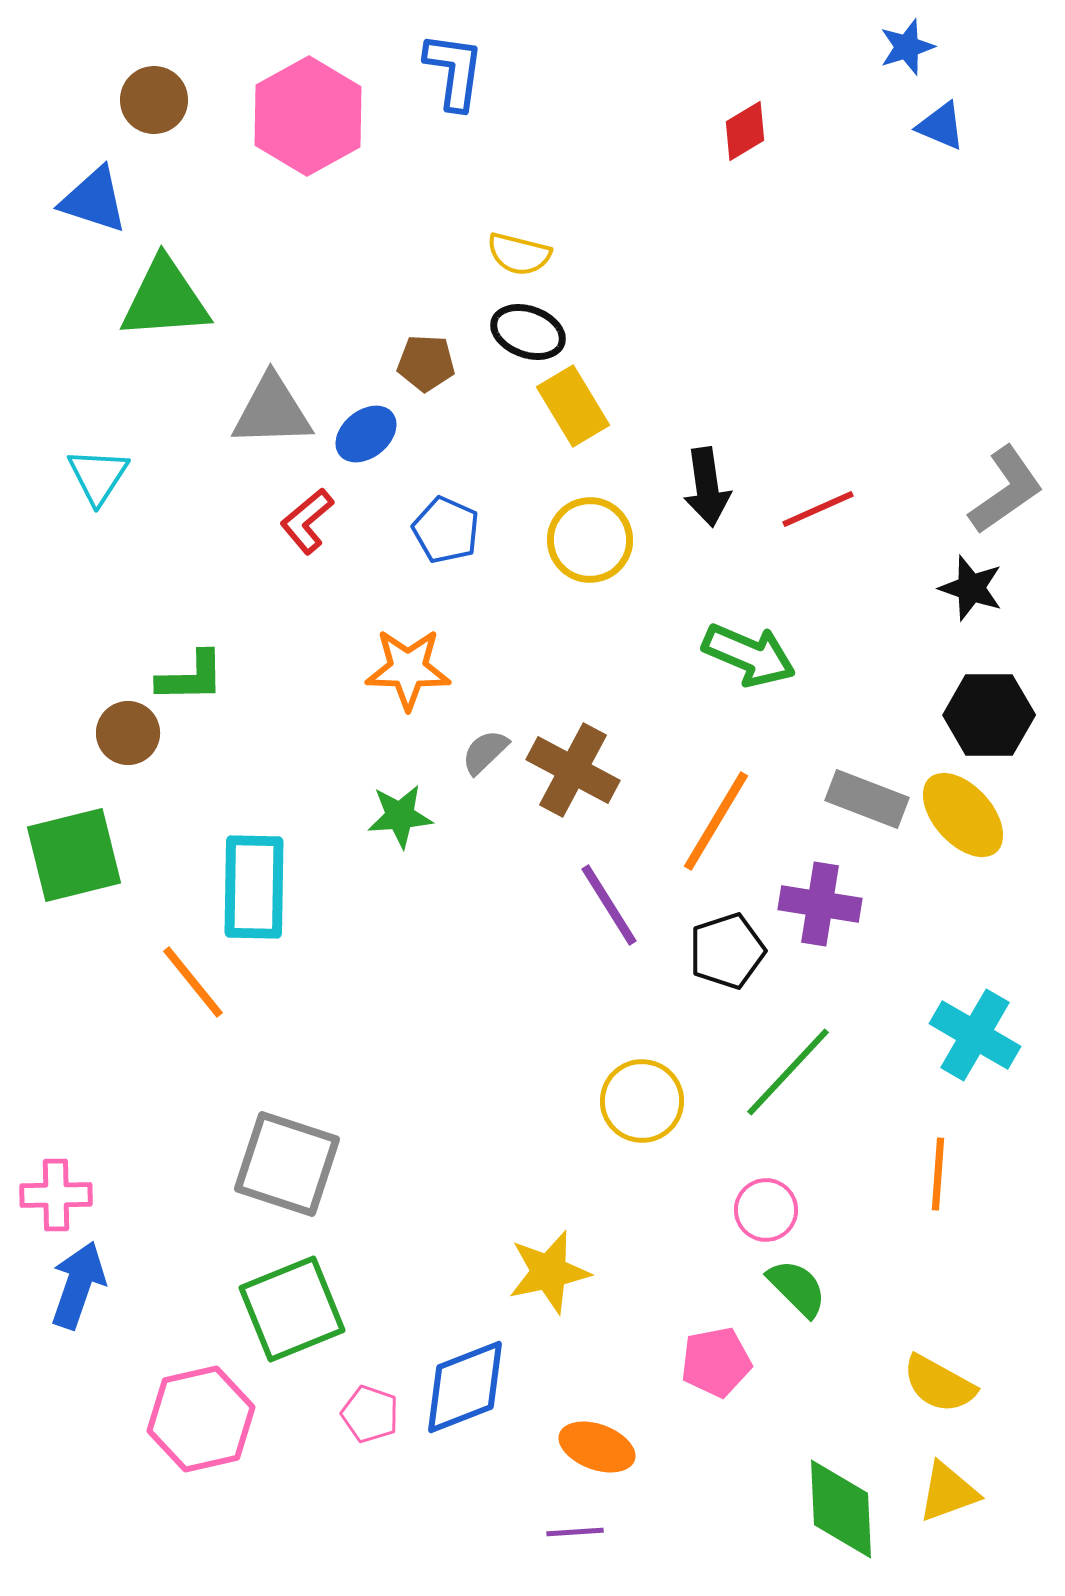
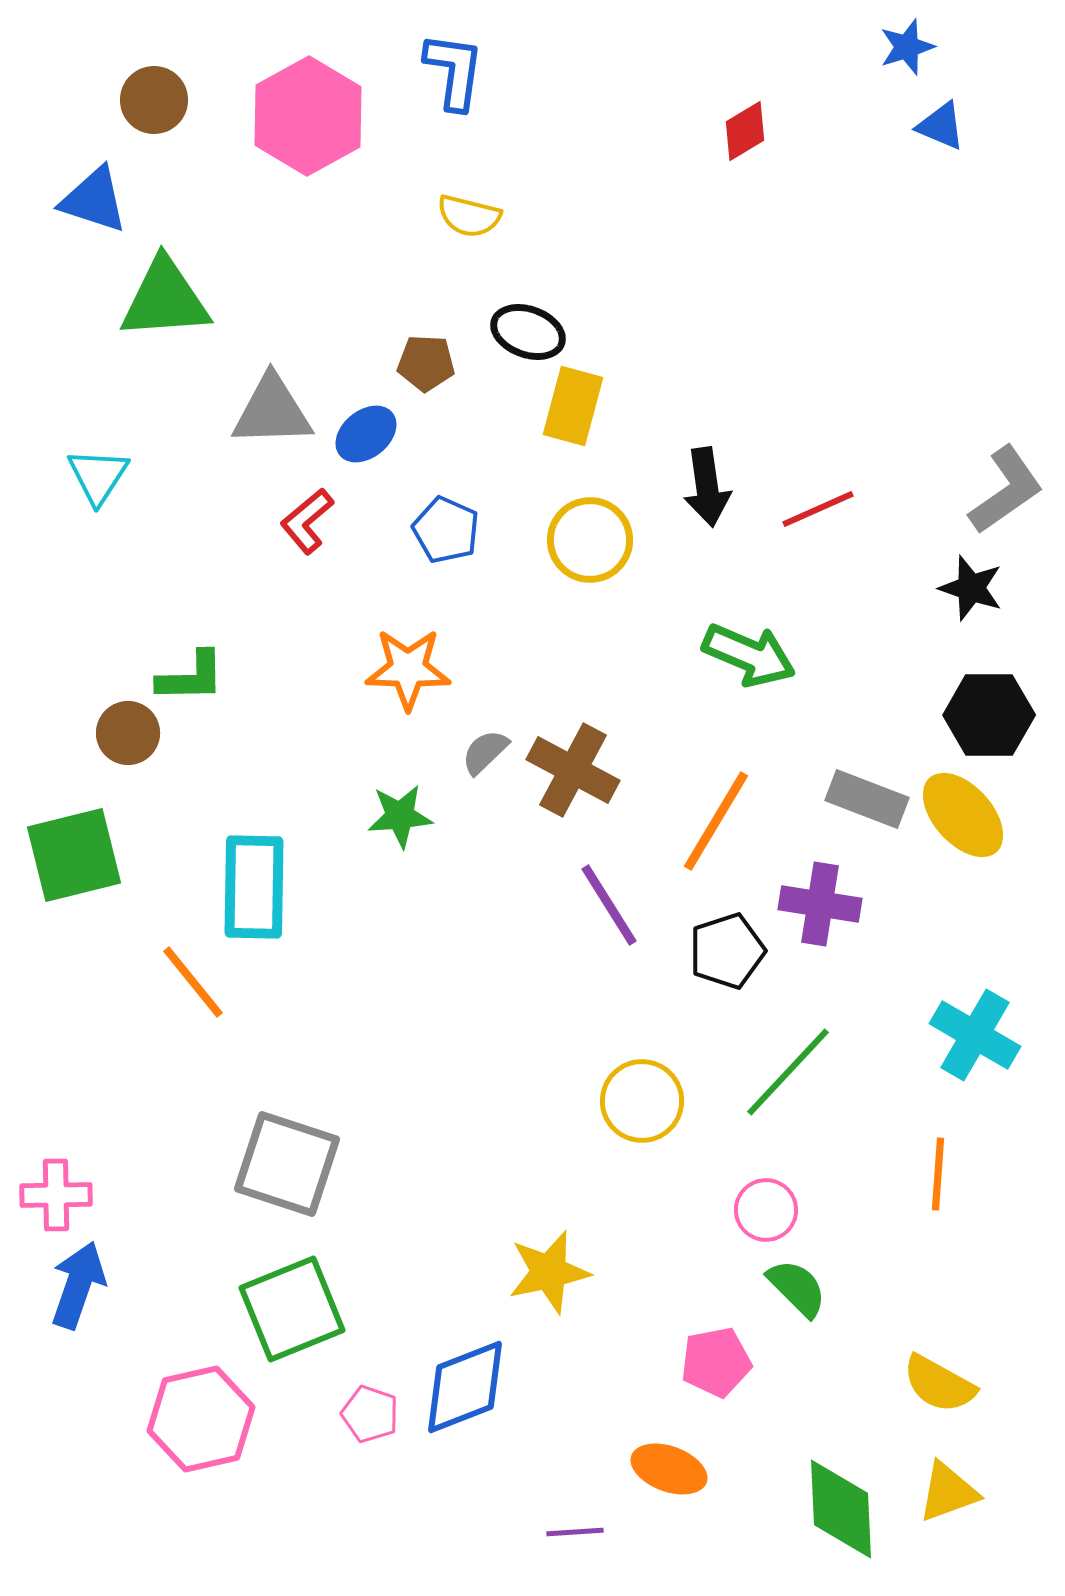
yellow semicircle at (519, 254): moved 50 px left, 38 px up
yellow rectangle at (573, 406): rotated 46 degrees clockwise
orange ellipse at (597, 1447): moved 72 px right, 22 px down
